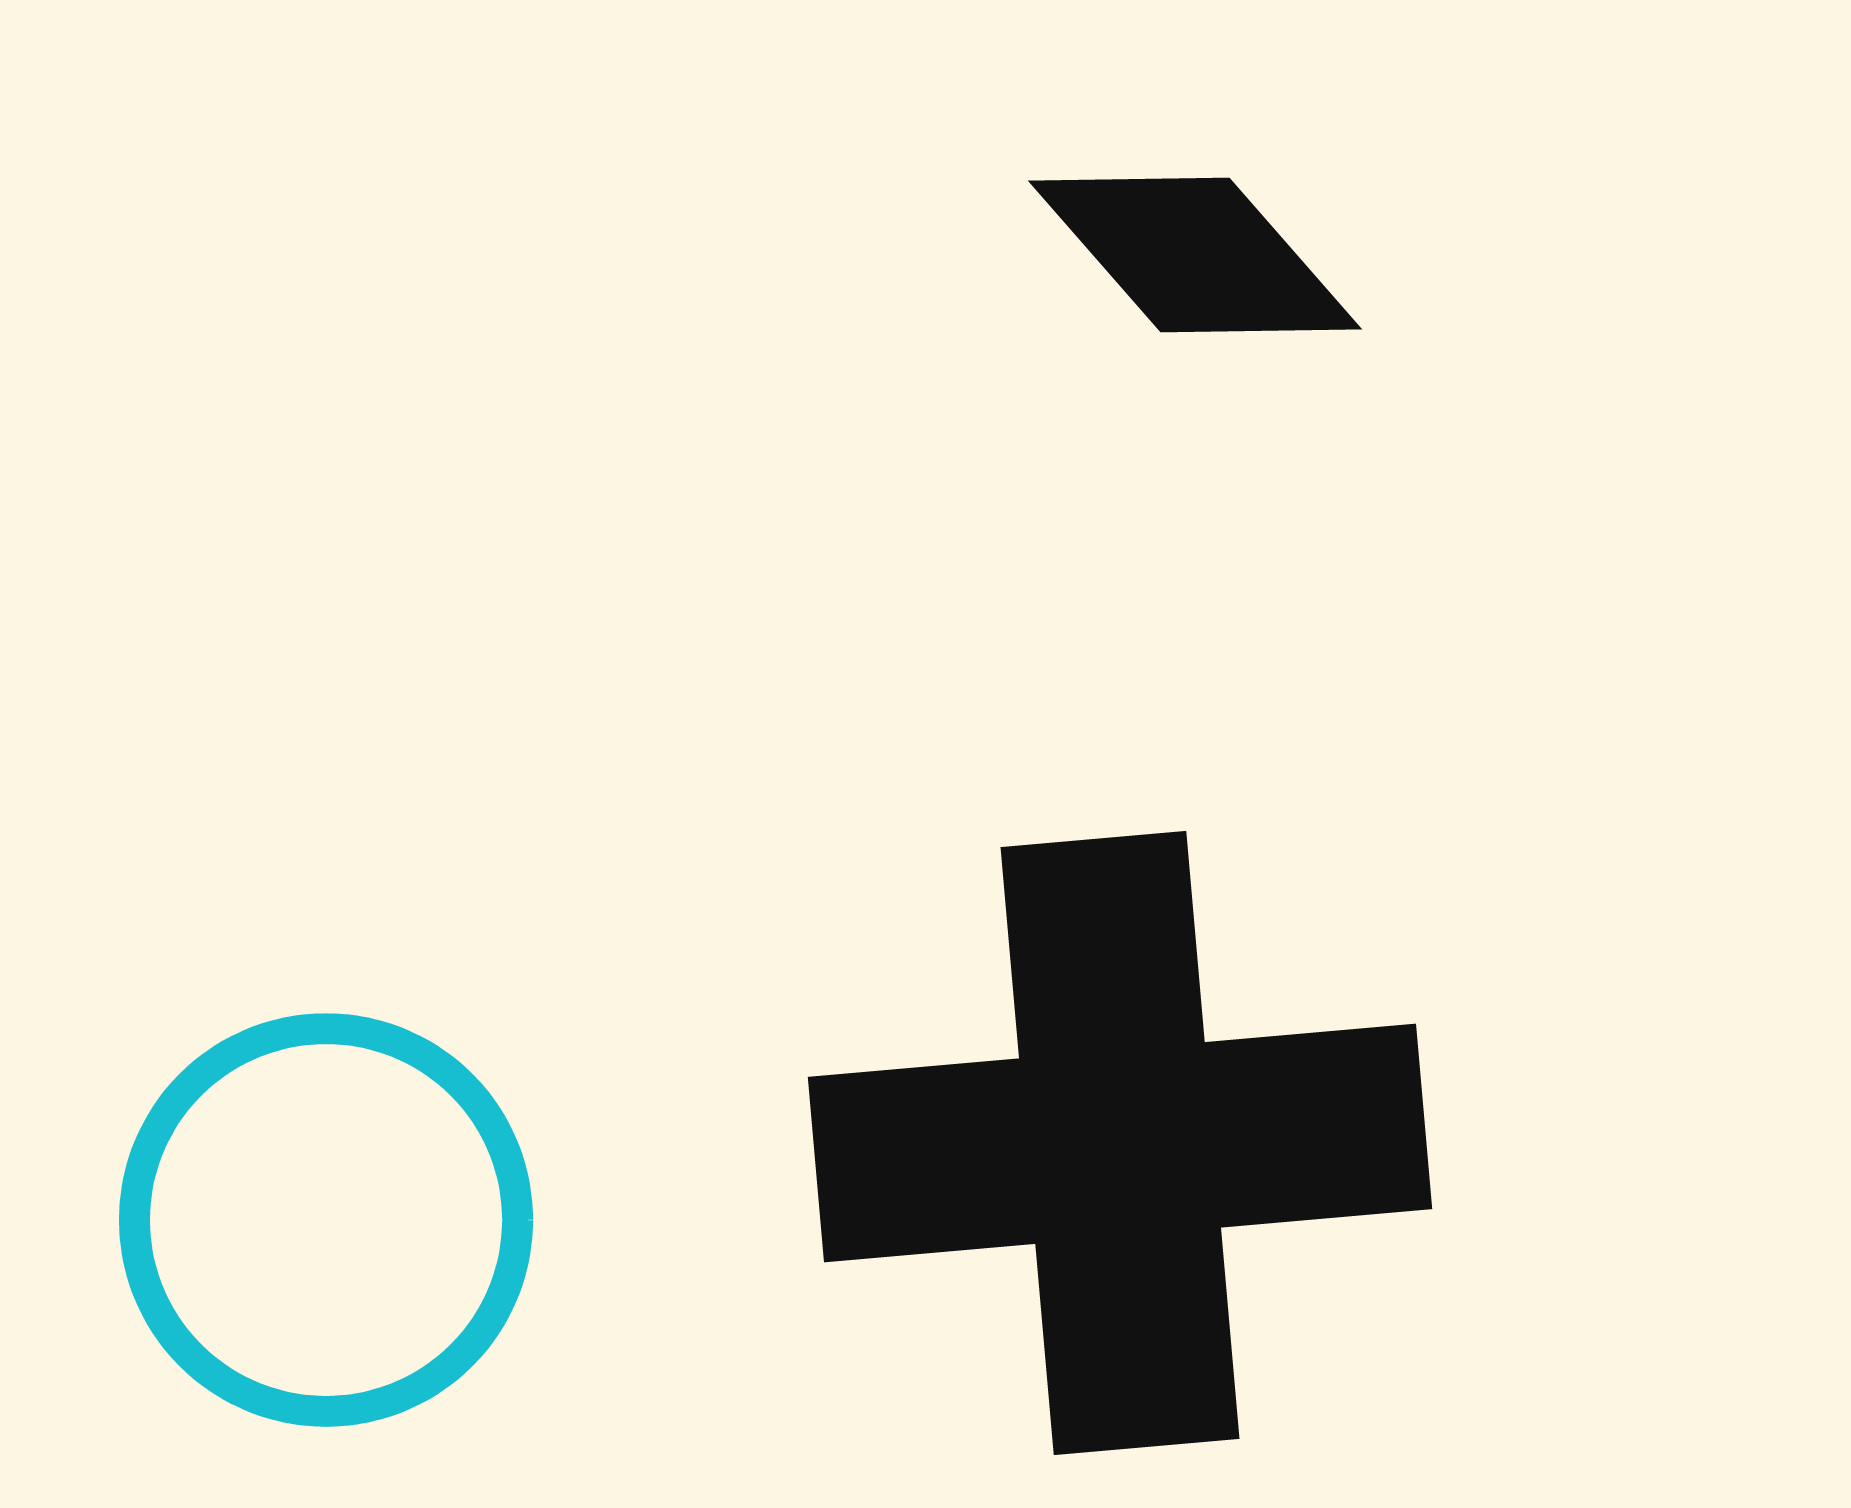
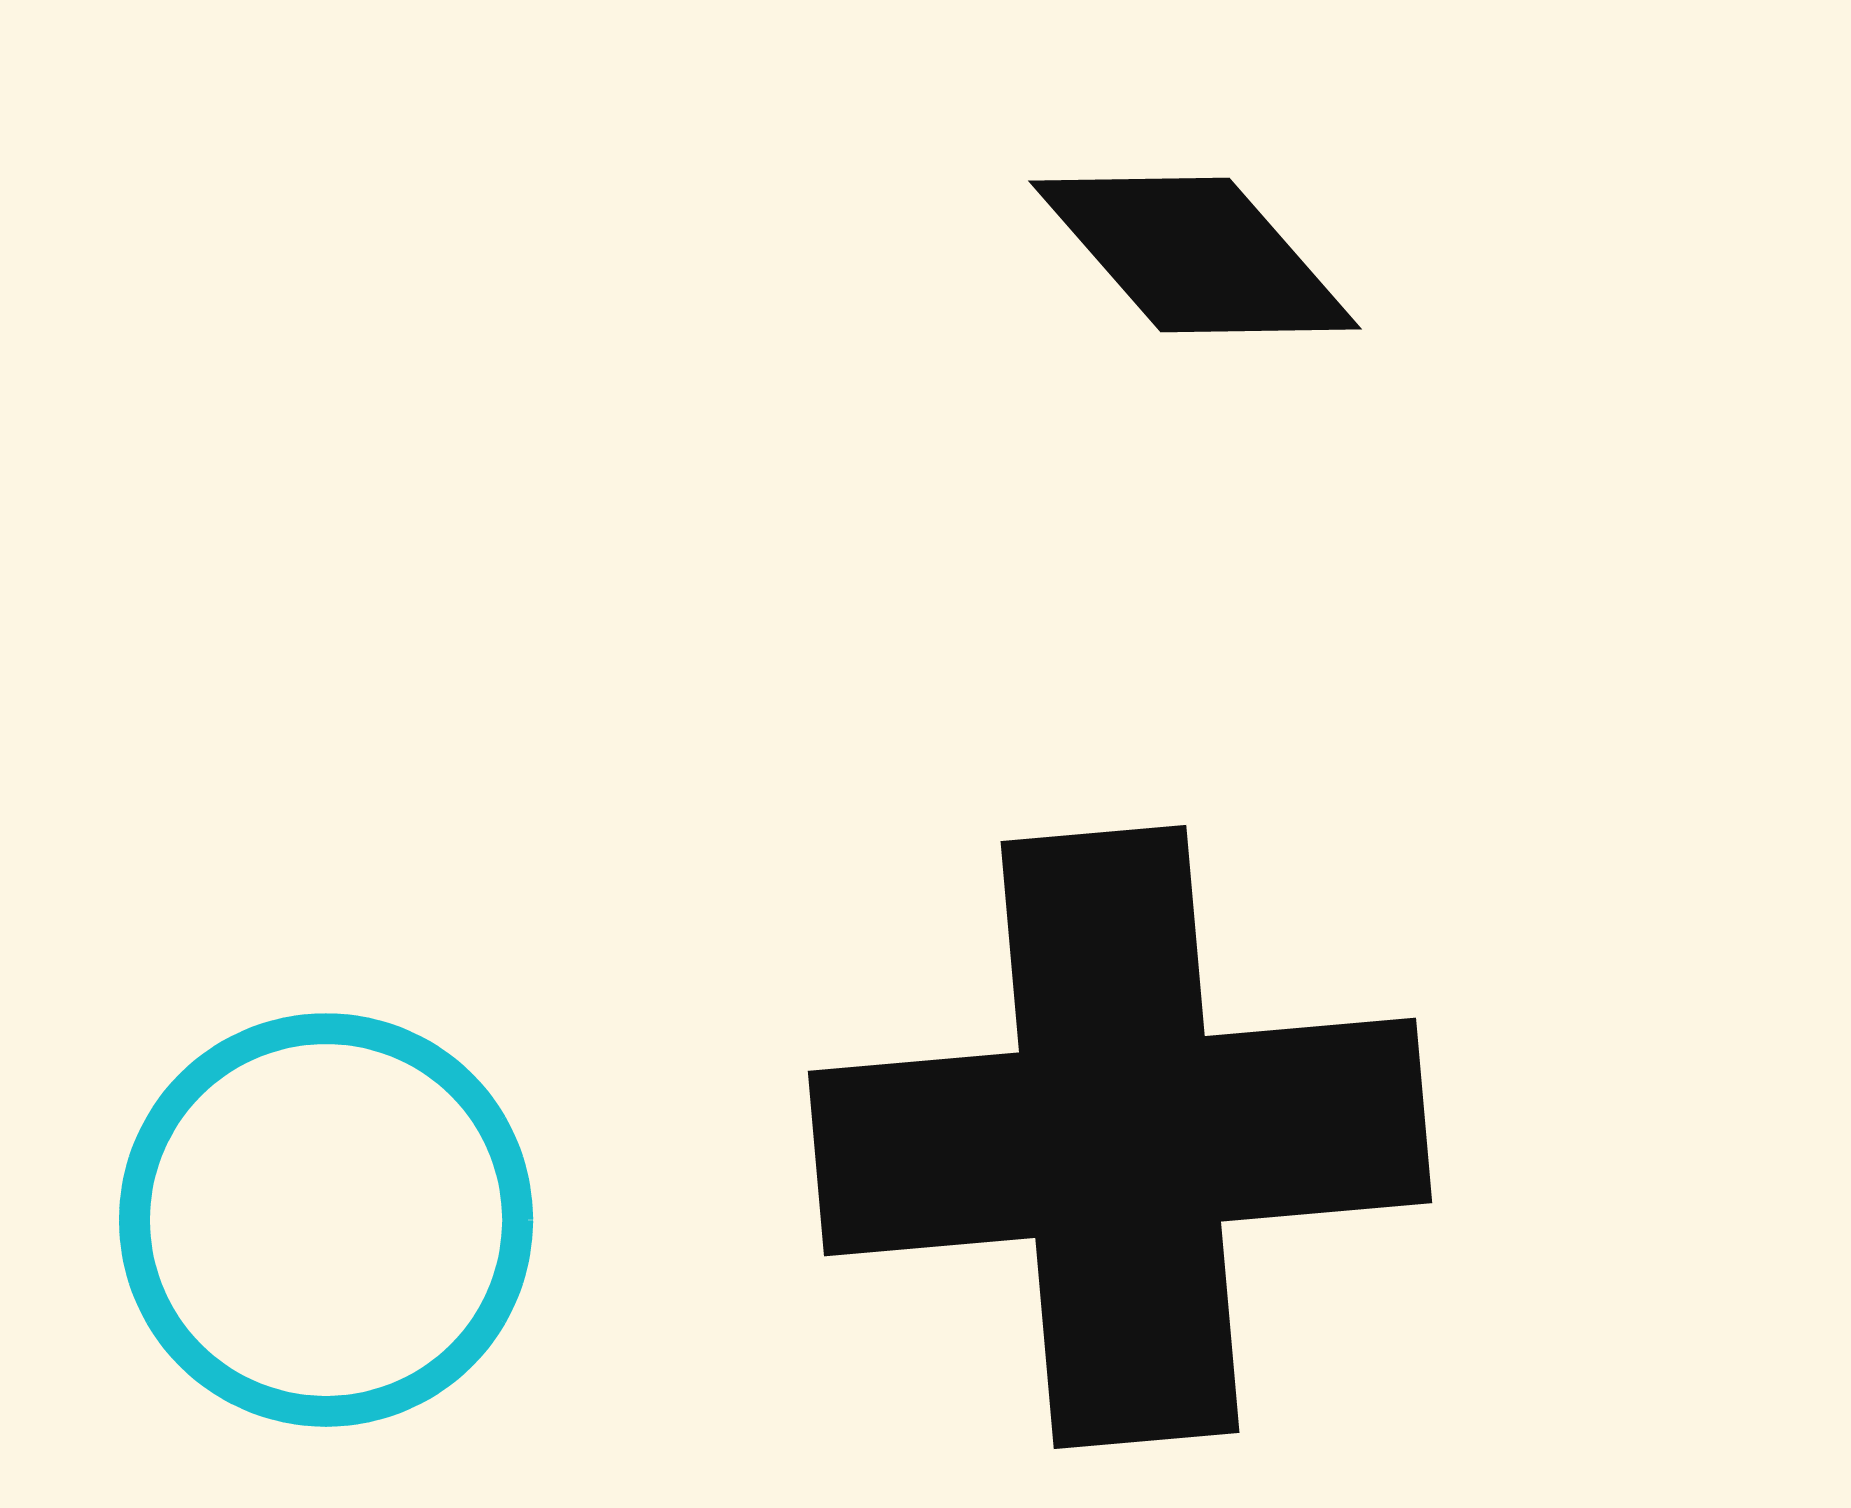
black cross: moved 6 px up
